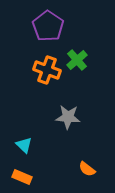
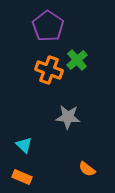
orange cross: moved 2 px right
